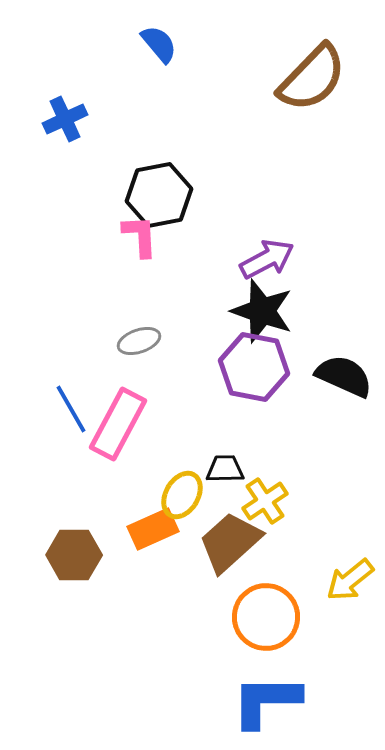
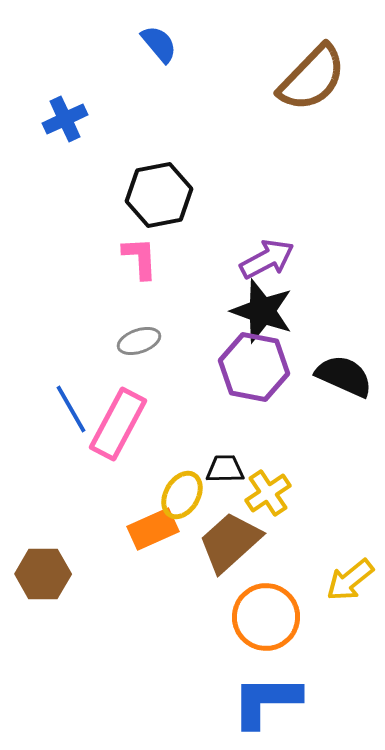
pink L-shape: moved 22 px down
yellow cross: moved 3 px right, 8 px up
brown hexagon: moved 31 px left, 19 px down
